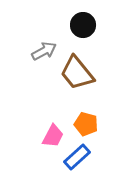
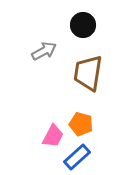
brown trapezoid: moved 11 px right; rotated 48 degrees clockwise
orange pentagon: moved 5 px left
